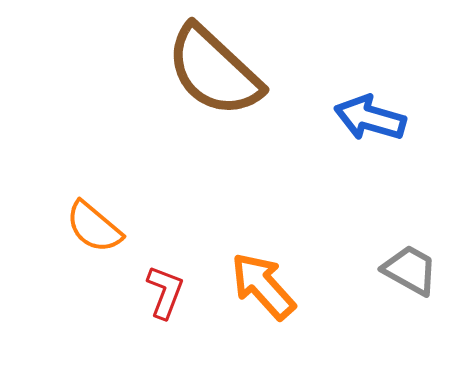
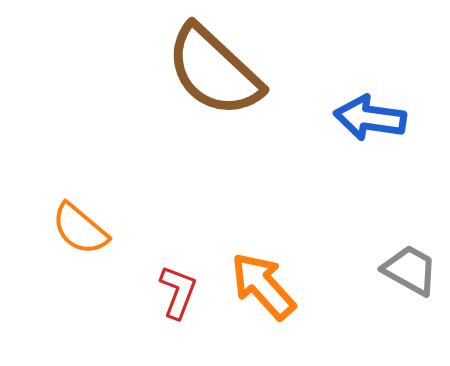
blue arrow: rotated 8 degrees counterclockwise
orange semicircle: moved 14 px left, 2 px down
red L-shape: moved 13 px right
